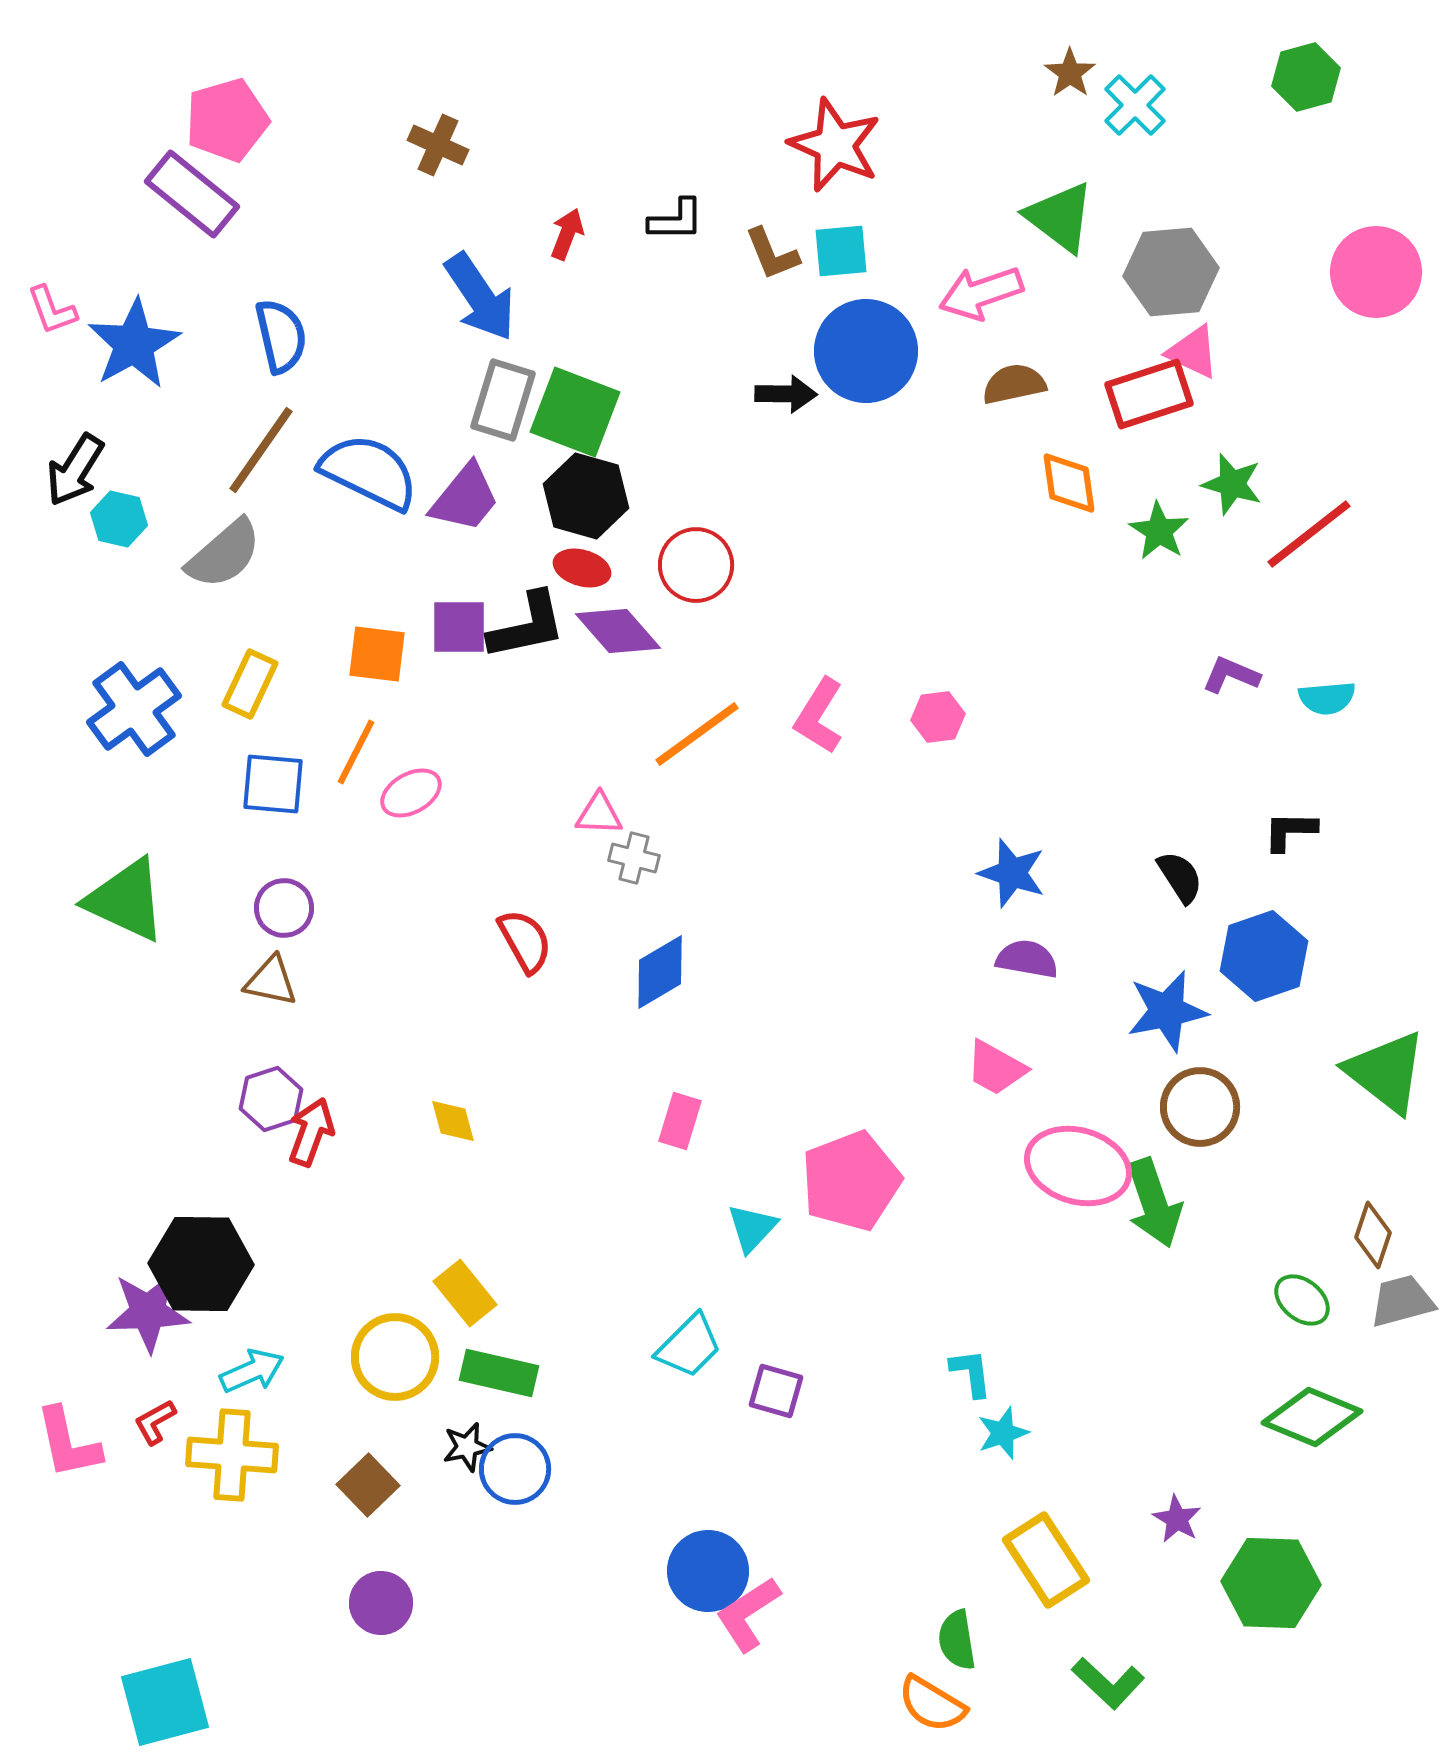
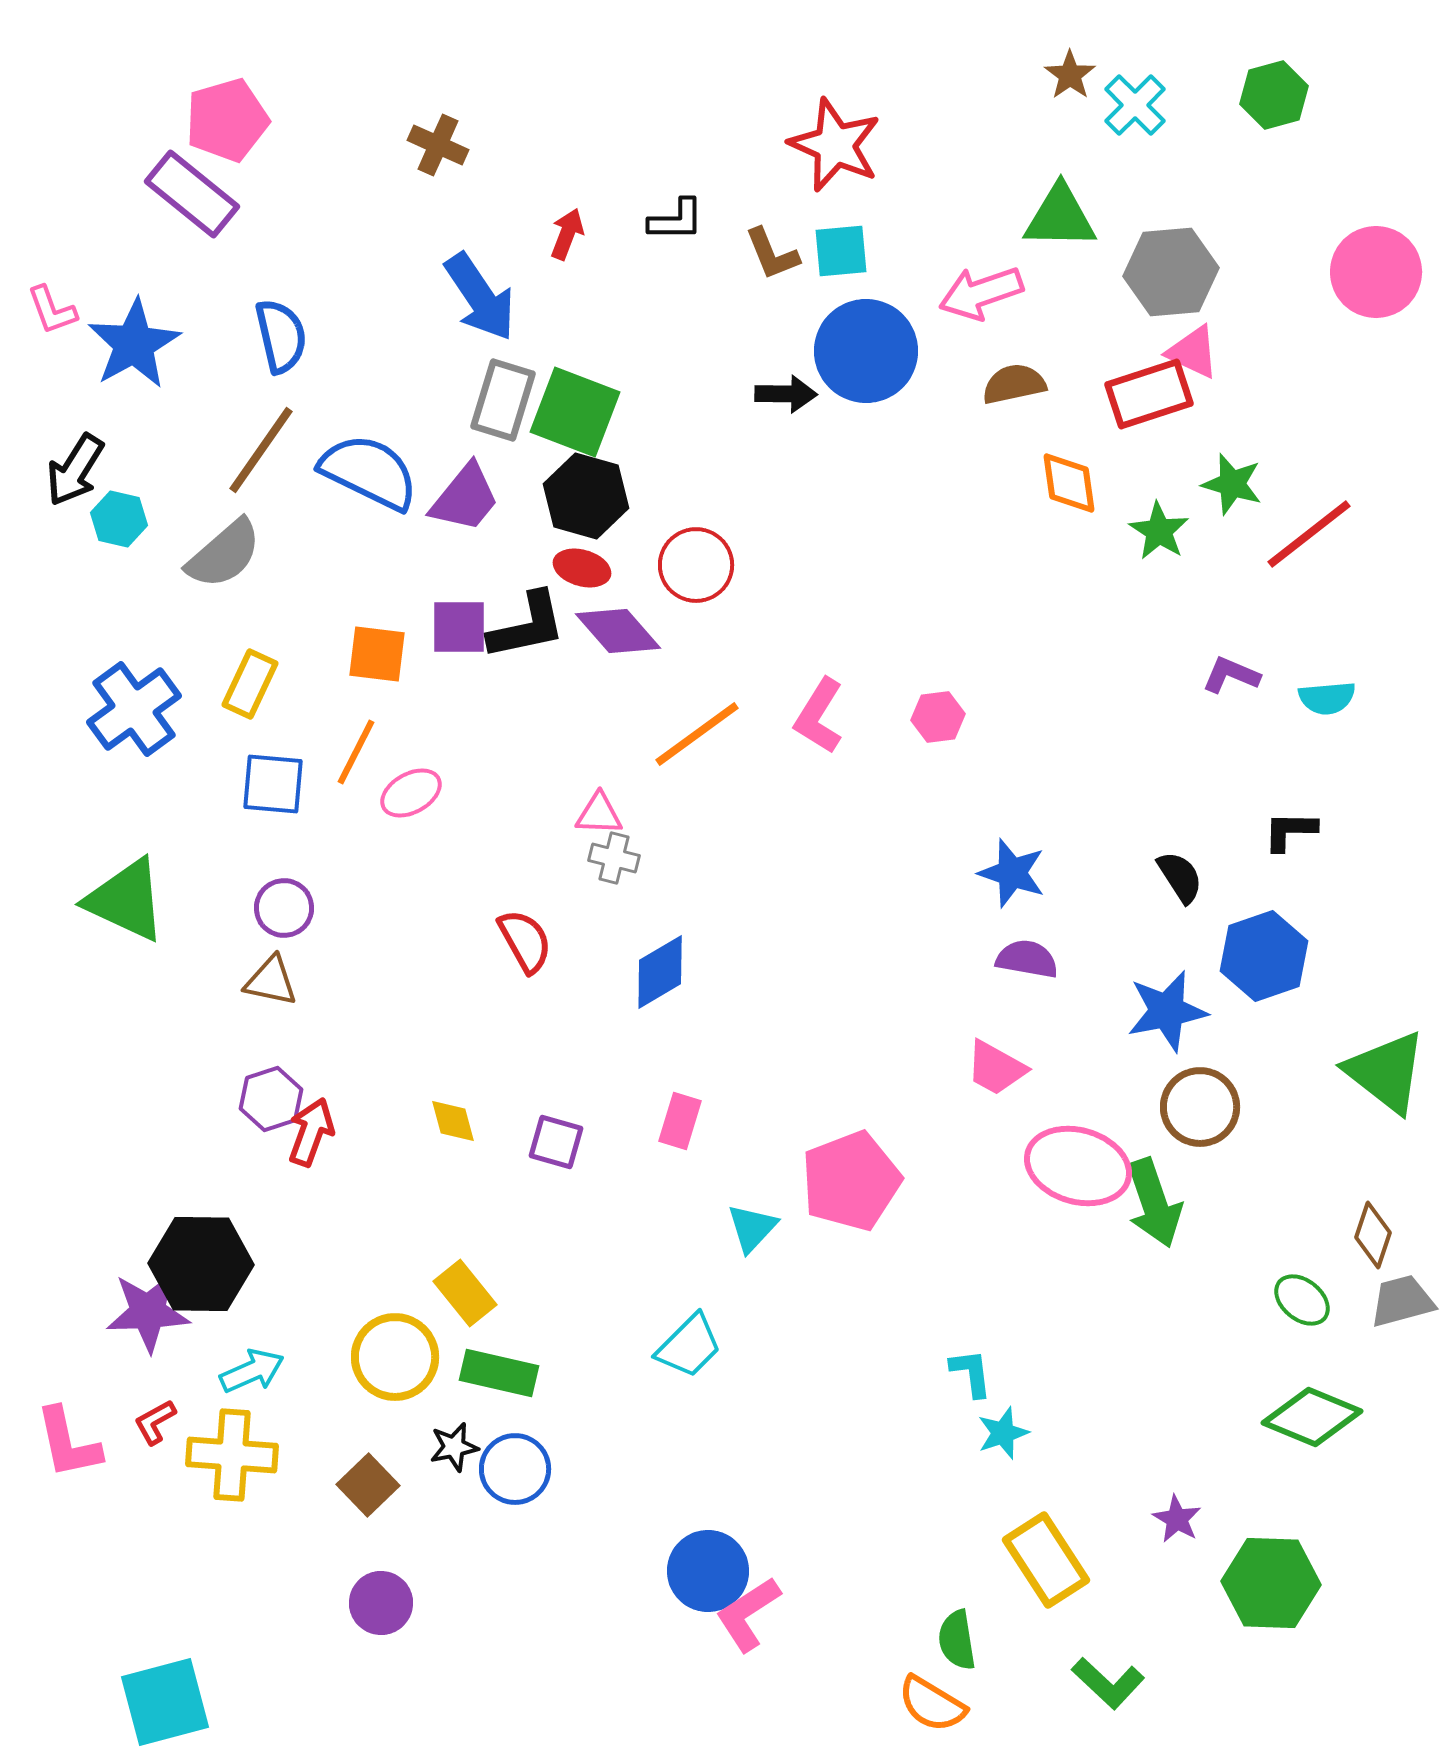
brown star at (1070, 73): moved 2 px down
green hexagon at (1306, 77): moved 32 px left, 18 px down
green triangle at (1060, 217): rotated 36 degrees counterclockwise
gray cross at (634, 858): moved 20 px left
purple square at (776, 1391): moved 220 px left, 249 px up
black star at (467, 1447): moved 13 px left
